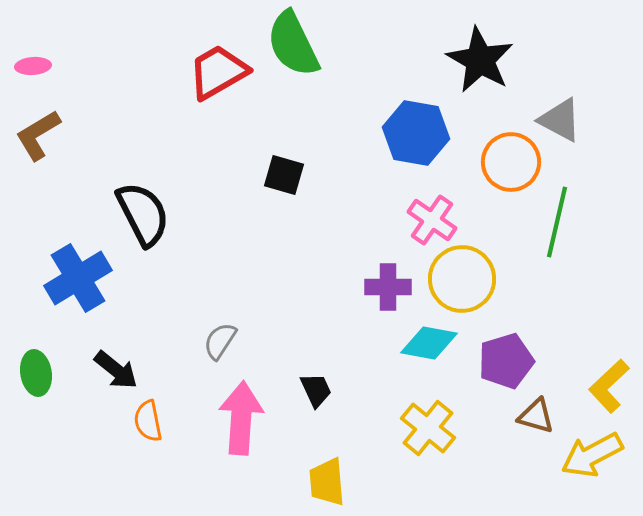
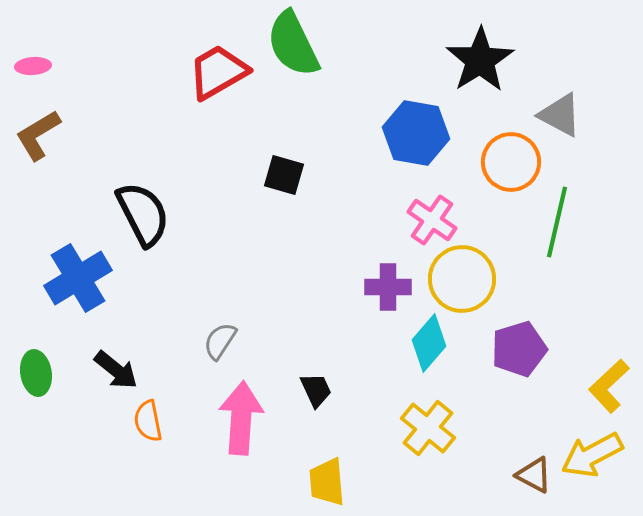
black star: rotated 10 degrees clockwise
gray triangle: moved 5 px up
cyan diamond: rotated 60 degrees counterclockwise
purple pentagon: moved 13 px right, 12 px up
brown triangle: moved 2 px left, 59 px down; rotated 12 degrees clockwise
